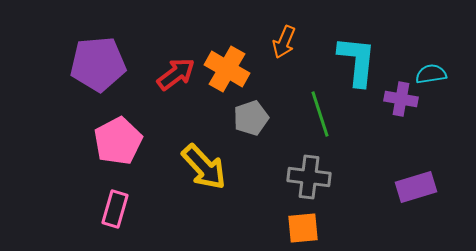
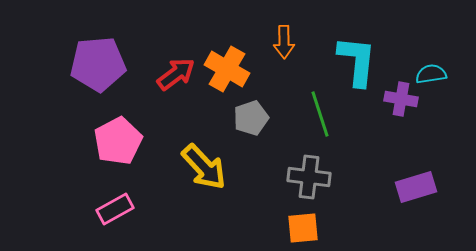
orange arrow: rotated 24 degrees counterclockwise
pink rectangle: rotated 45 degrees clockwise
